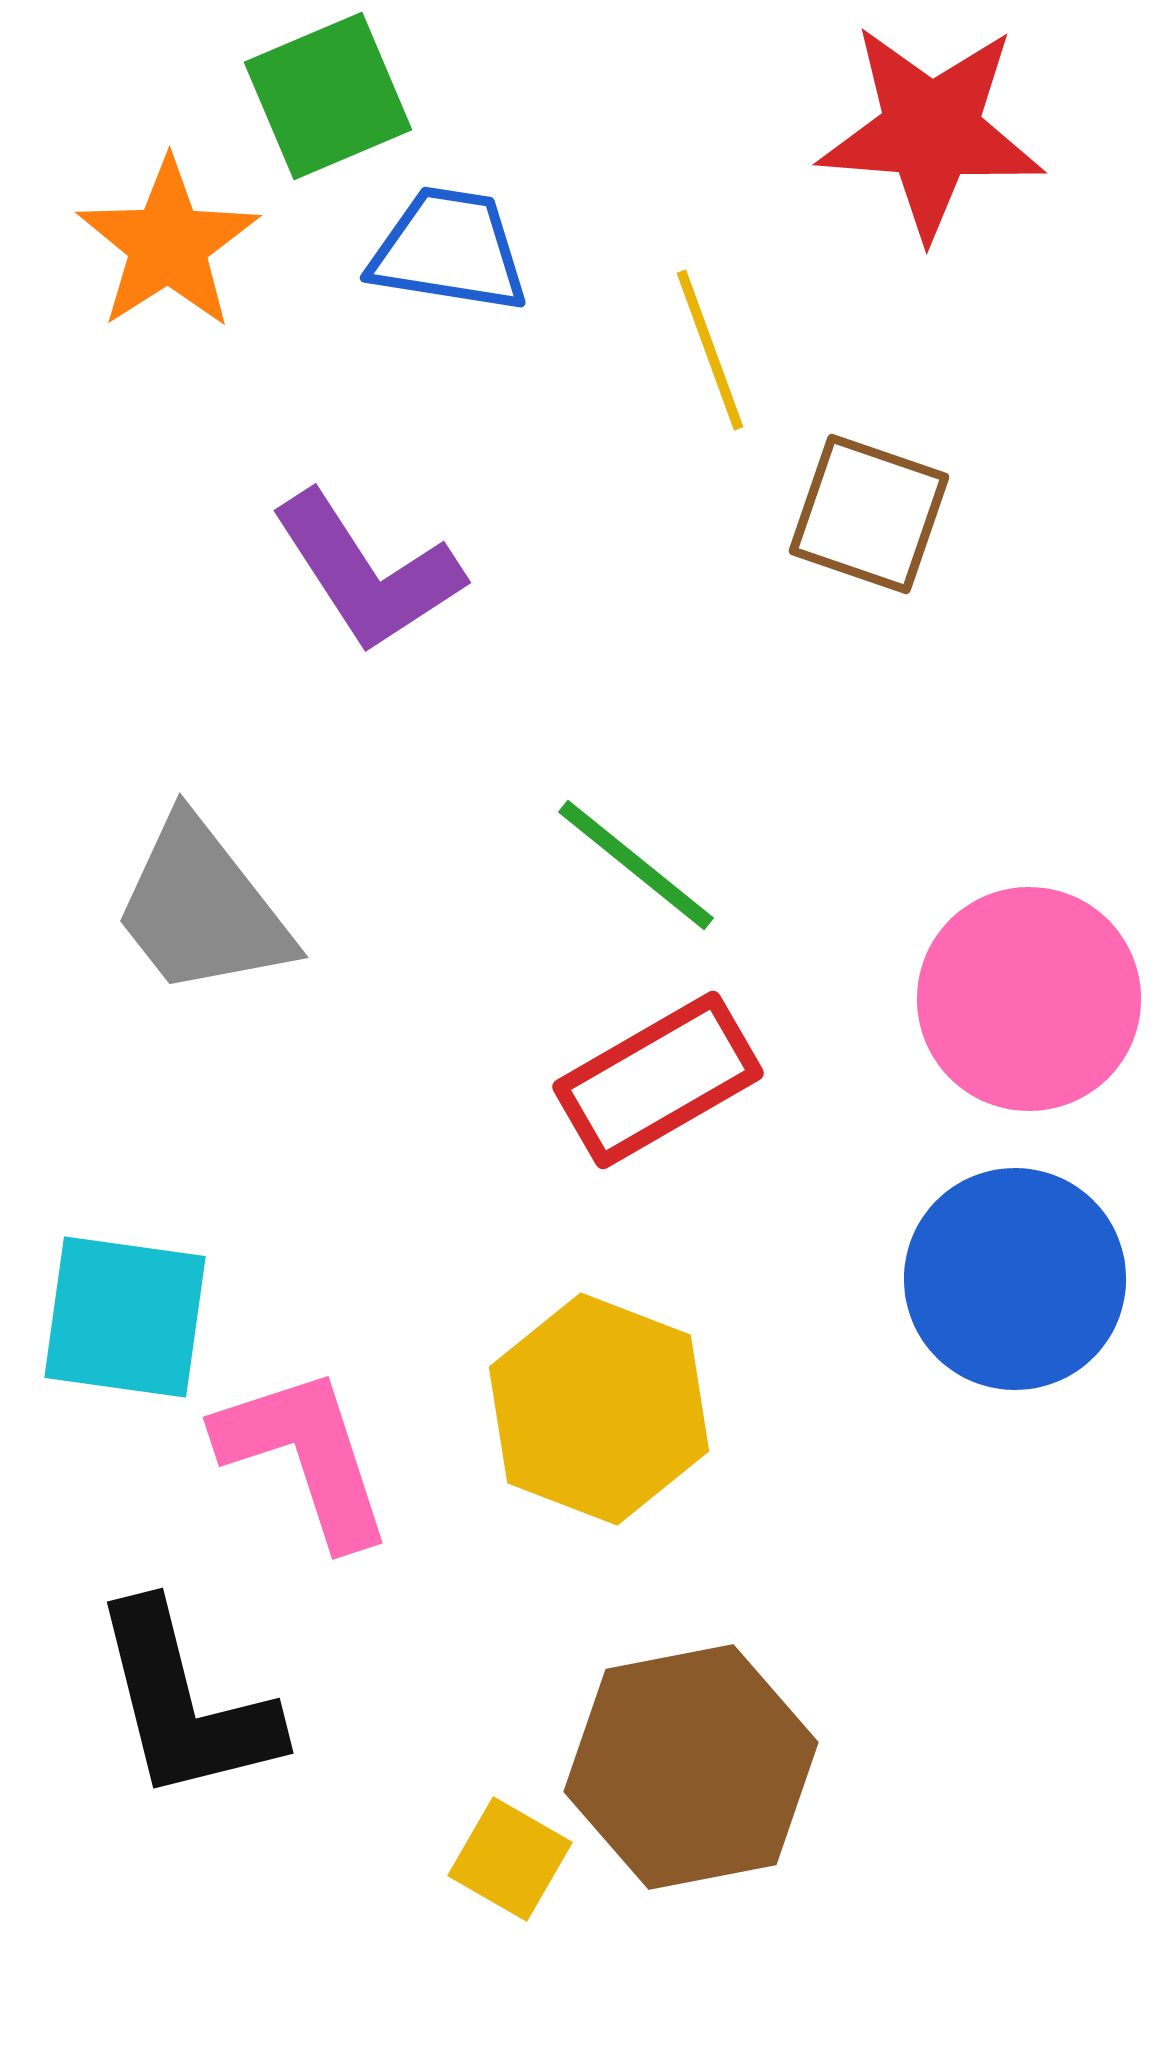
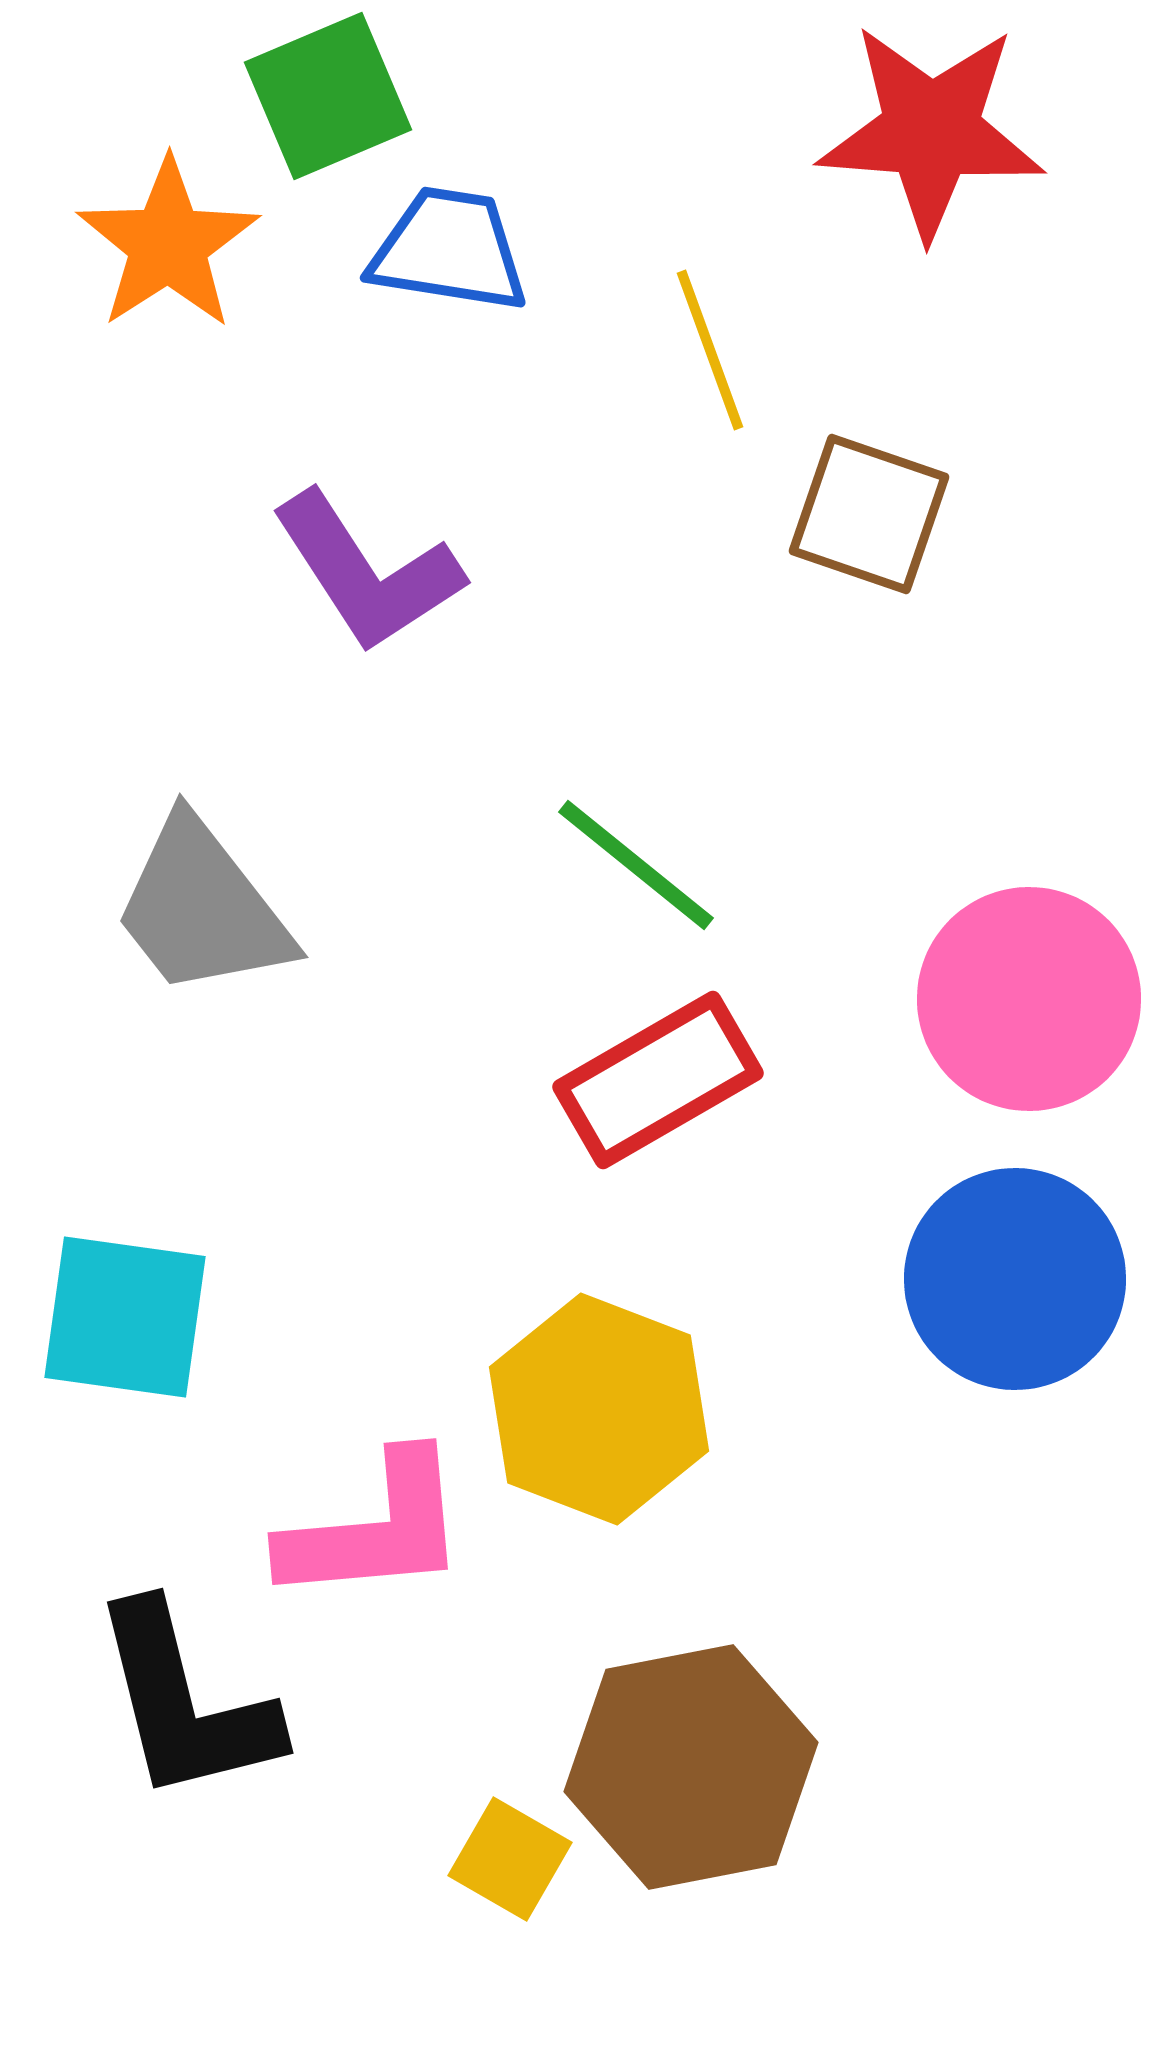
pink L-shape: moved 70 px right, 73 px down; rotated 103 degrees clockwise
